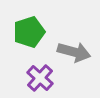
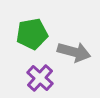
green pentagon: moved 3 px right, 2 px down; rotated 8 degrees clockwise
